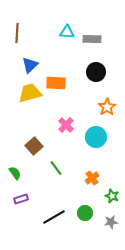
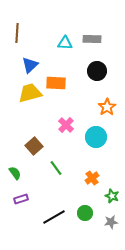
cyan triangle: moved 2 px left, 11 px down
black circle: moved 1 px right, 1 px up
